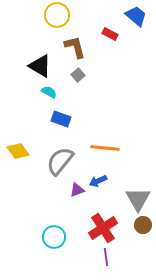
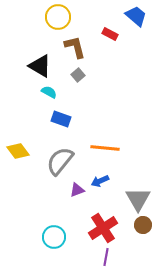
yellow circle: moved 1 px right, 2 px down
blue arrow: moved 2 px right
purple line: rotated 18 degrees clockwise
